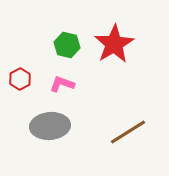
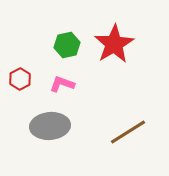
green hexagon: rotated 25 degrees counterclockwise
